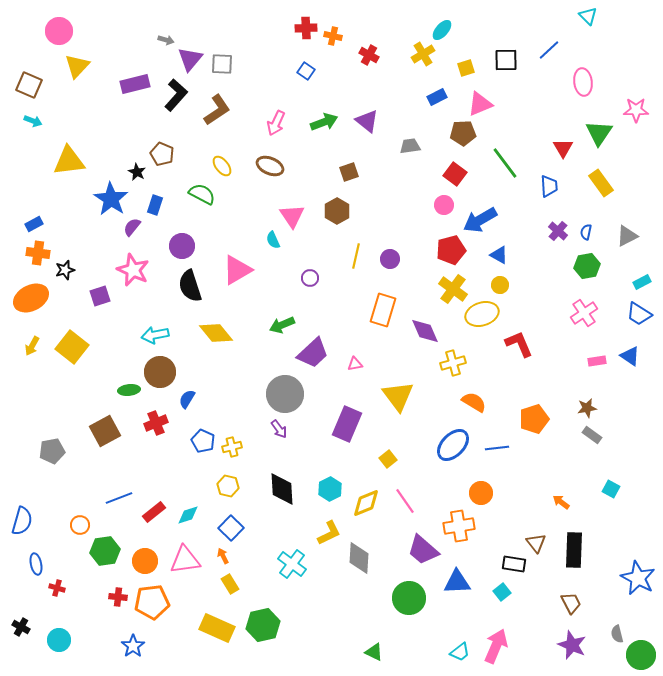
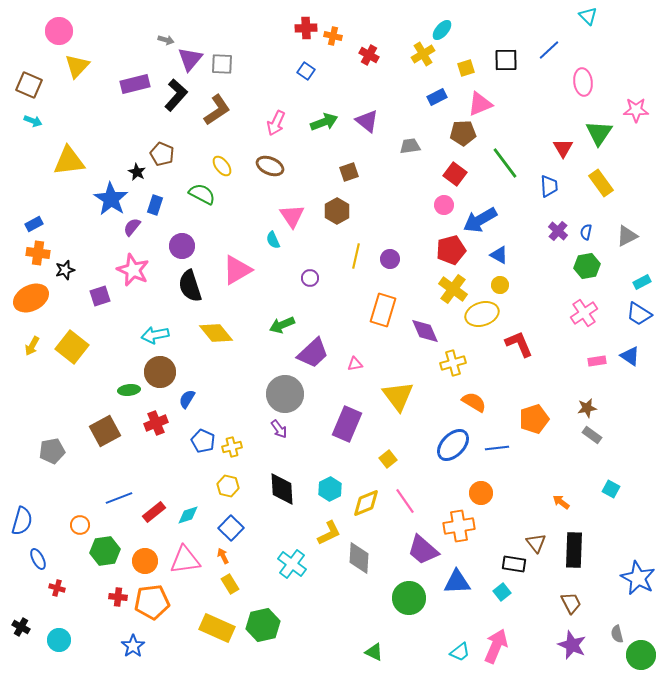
blue ellipse at (36, 564): moved 2 px right, 5 px up; rotated 15 degrees counterclockwise
